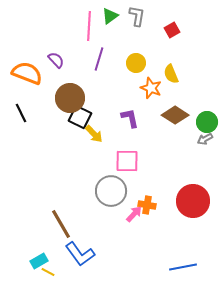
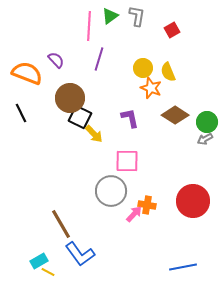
yellow circle: moved 7 px right, 5 px down
yellow semicircle: moved 3 px left, 2 px up
